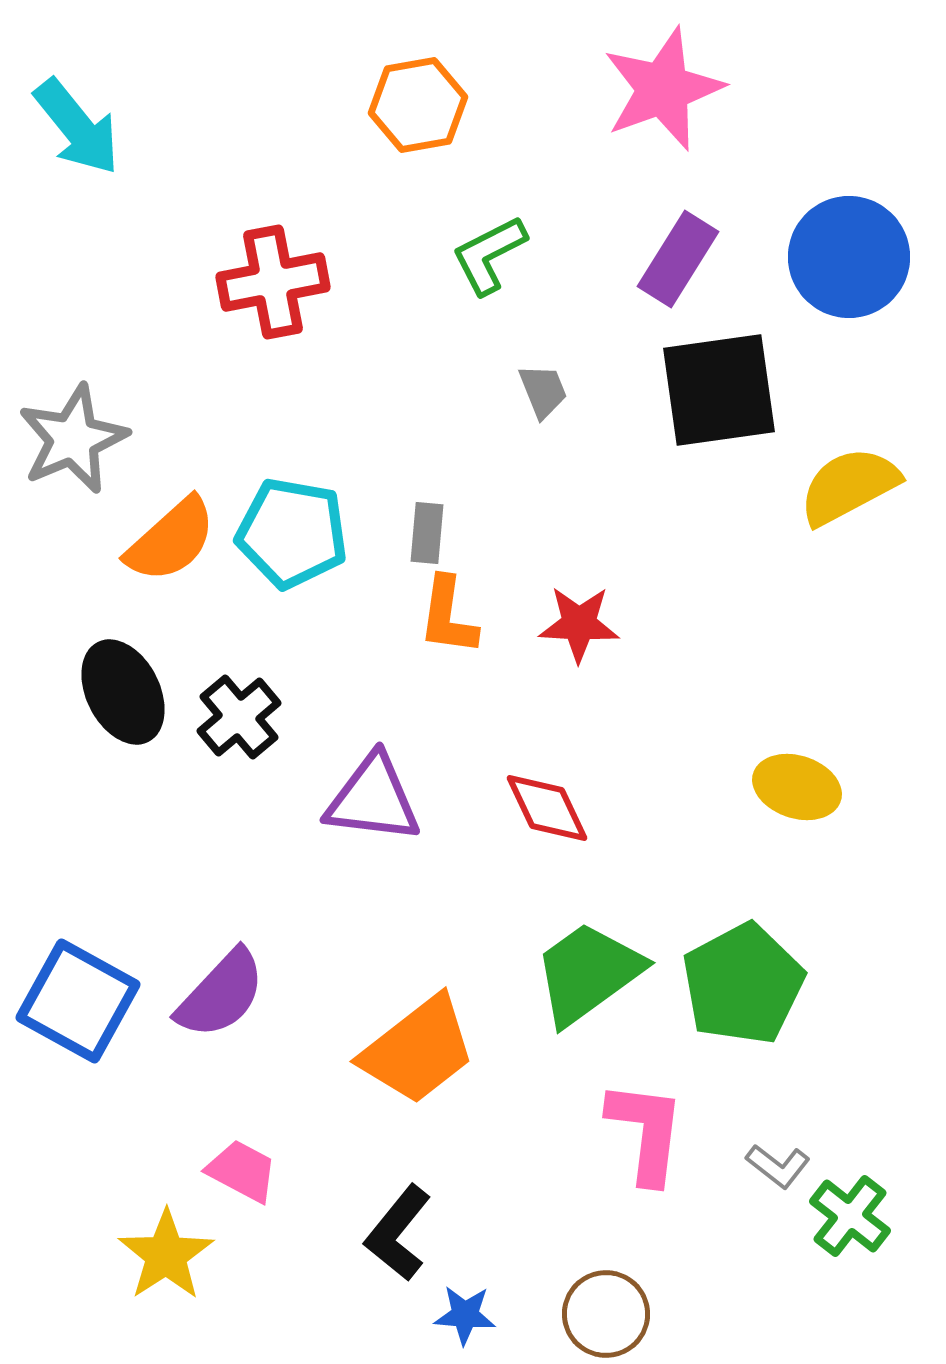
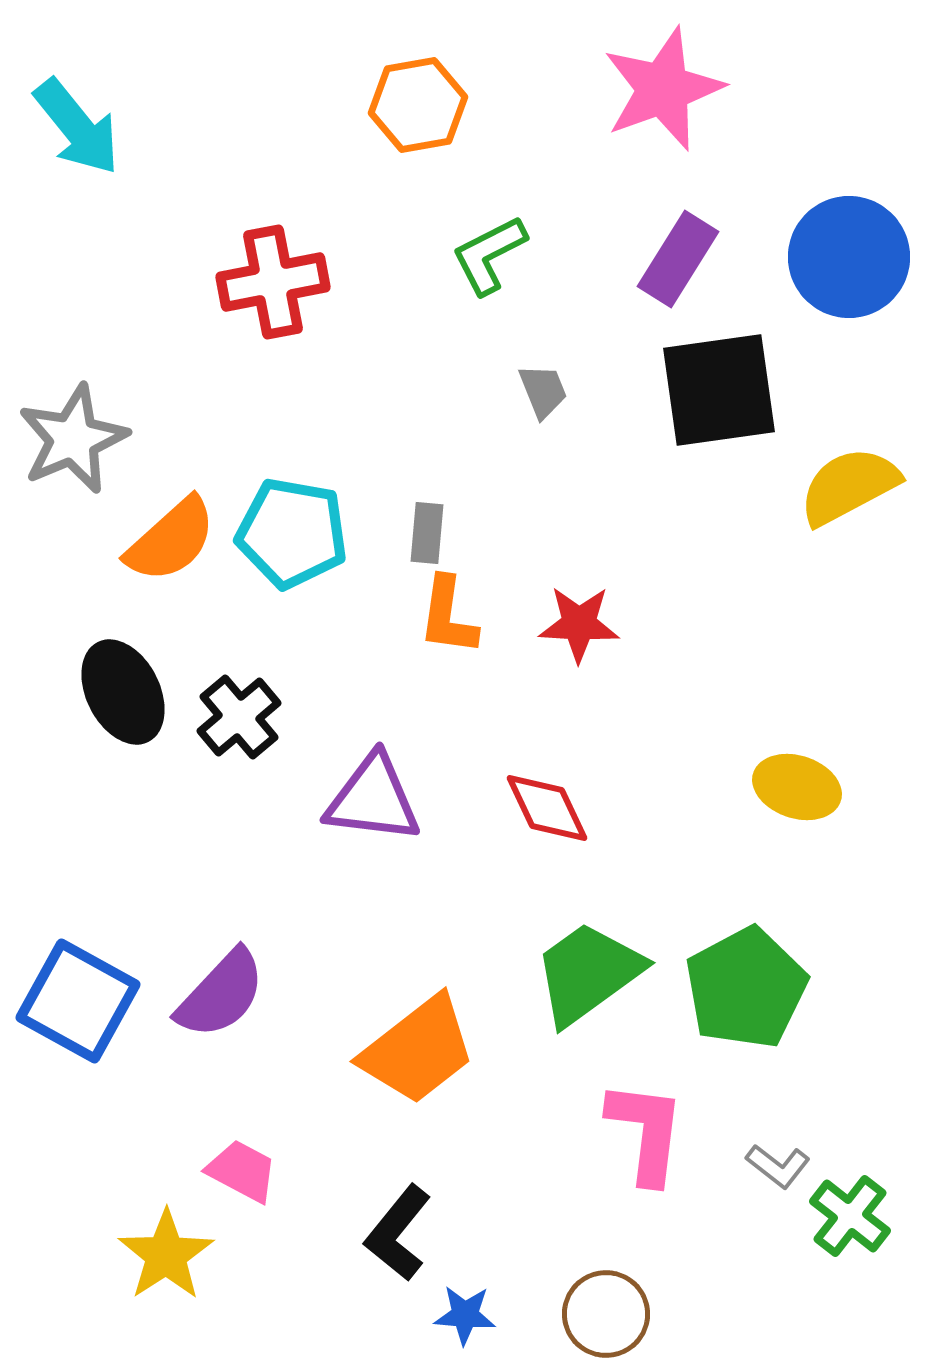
green pentagon: moved 3 px right, 4 px down
